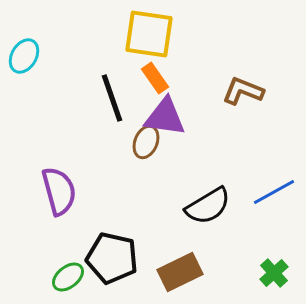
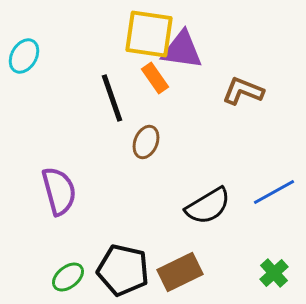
purple triangle: moved 17 px right, 67 px up
black pentagon: moved 11 px right, 12 px down
